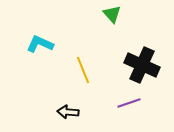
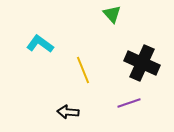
cyan L-shape: rotated 12 degrees clockwise
black cross: moved 2 px up
